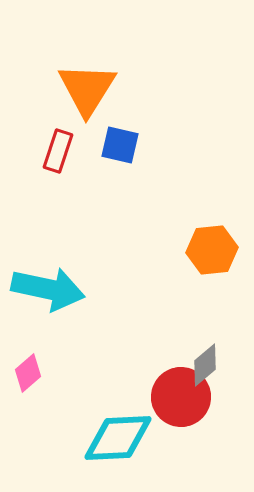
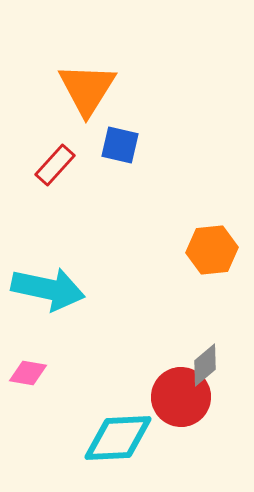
red rectangle: moved 3 px left, 14 px down; rotated 24 degrees clockwise
pink diamond: rotated 51 degrees clockwise
